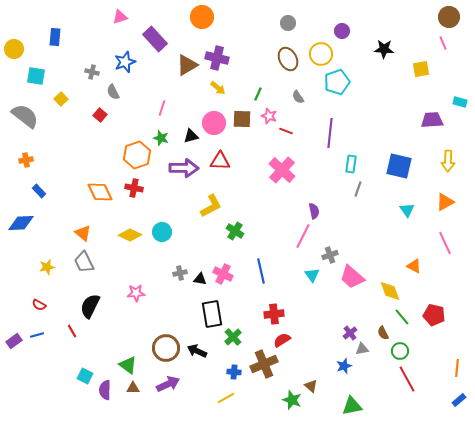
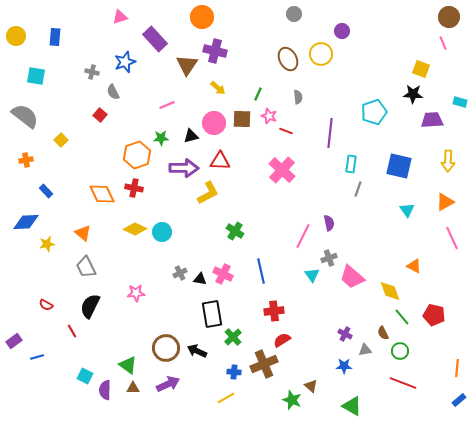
gray circle at (288, 23): moved 6 px right, 9 px up
yellow circle at (14, 49): moved 2 px right, 13 px up
black star at (384, 49): moved 29 px right, 45 px down
purple cross at (217, 58): moved 2 px left, 7 px up
brown triangle at (187, 65): rotated 25 degrees counterclockwise
yellow square at (421, 69): rotated 30 degrees clockwise
cyan pentagon at (337, 82): moved 37 px right, 30 px down
gray semicircle at (298, 97): rotated 152 degrees counterclockwise
yellow square at (61, 99): moved 41 px down
pink line at (162, 108): moved 5 px right, 3 px up; rotated 49 degrees clockwise
green star at (161, 138): rotated 21 degrees counterclockwise
blue rectangle at (39, 191): moved 7 px right
orange diamond at (100, 192): moved 2 px right, 2 px down
yellow L-shape at (211, 206): moved 3 px left, 13 px up
purple semicircle at (314, 211): moved 15 px right, 12 px down
blue diamond at (21, 223): moved 5 px right, 1 px up
yellow diamond at (130, 235): moved 5 px right, 6 px up
pink line at (445, 243): moved 7 px right, 5 px up
gray cross at (330, 255): moved 1 px left, 3 px down
gray trapezoid at (84, 262): moved 2 px right, 5 px down
yellow star at (47, 267): moved 23 px up
gray cross at (180, 273): rotated 16 degrees counterclockwise
red semicircle at (39, 305): moved 7 px right
red cross at (274, 314): moved 3 px up
purple cross at (350, 333): moved 5 px left, 1 px down; rotated 24 degrees counterclockwise
blue line at (37, 335): moved 22 px down
gray triangle at (362, 349): moved 3 px right, 1 px down
blue star at (344, 366): rotated 21 degrees clockwise
red line at (407, 379): moved 4 px left, 4 px down; rotated 40 degrees counterclockwise
green triangle at (352, 406): rotated 40 degrees clockwise
